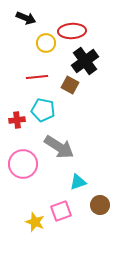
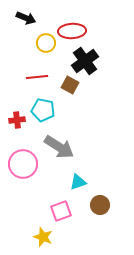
yellow star: moved 8 px right, 15 px down
